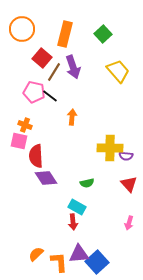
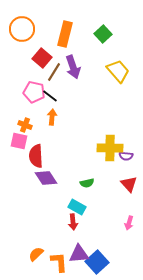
orange arrow: moved 20 px left
